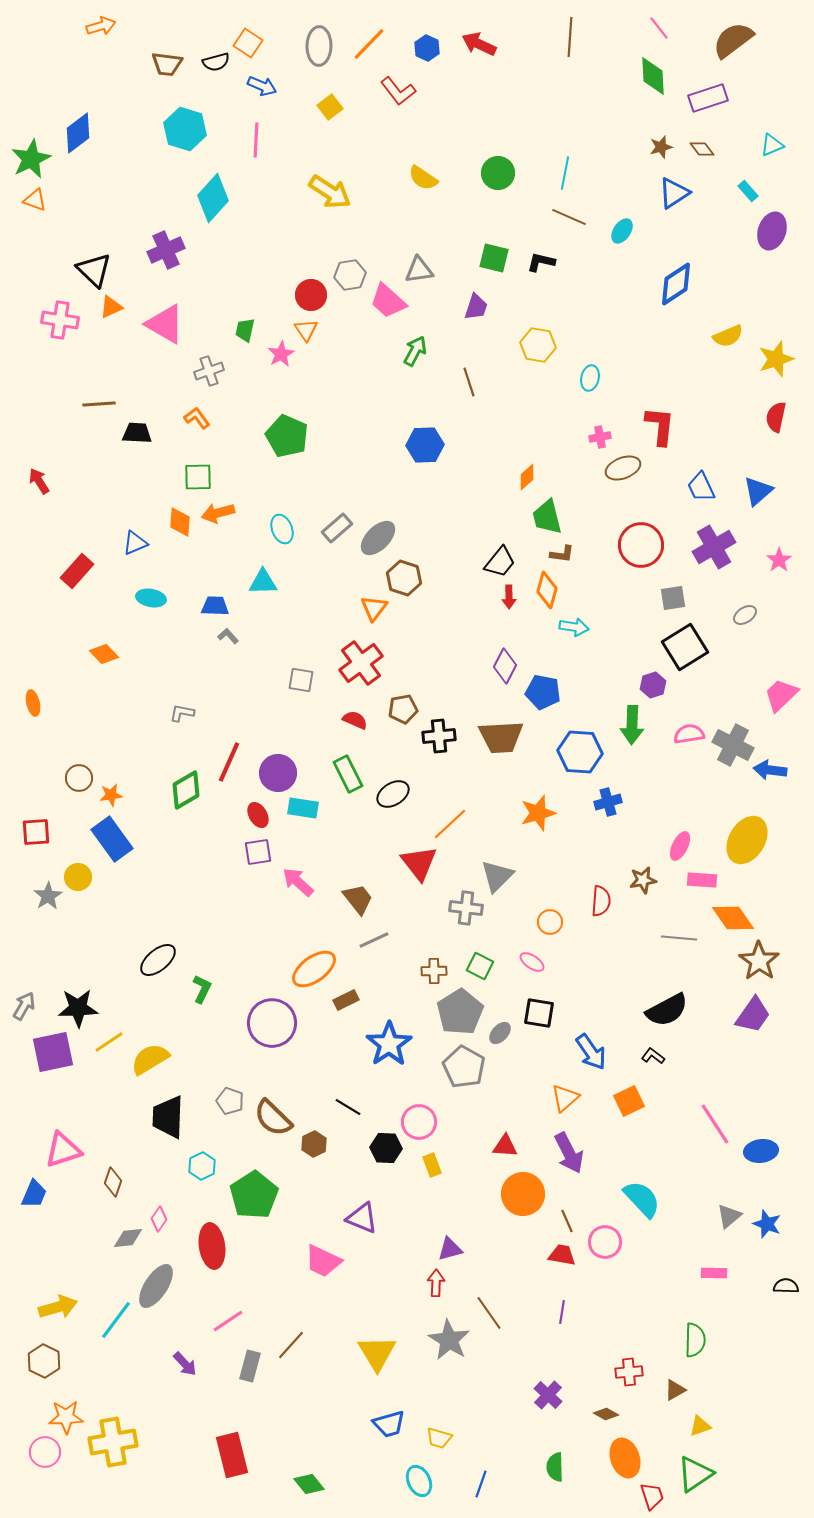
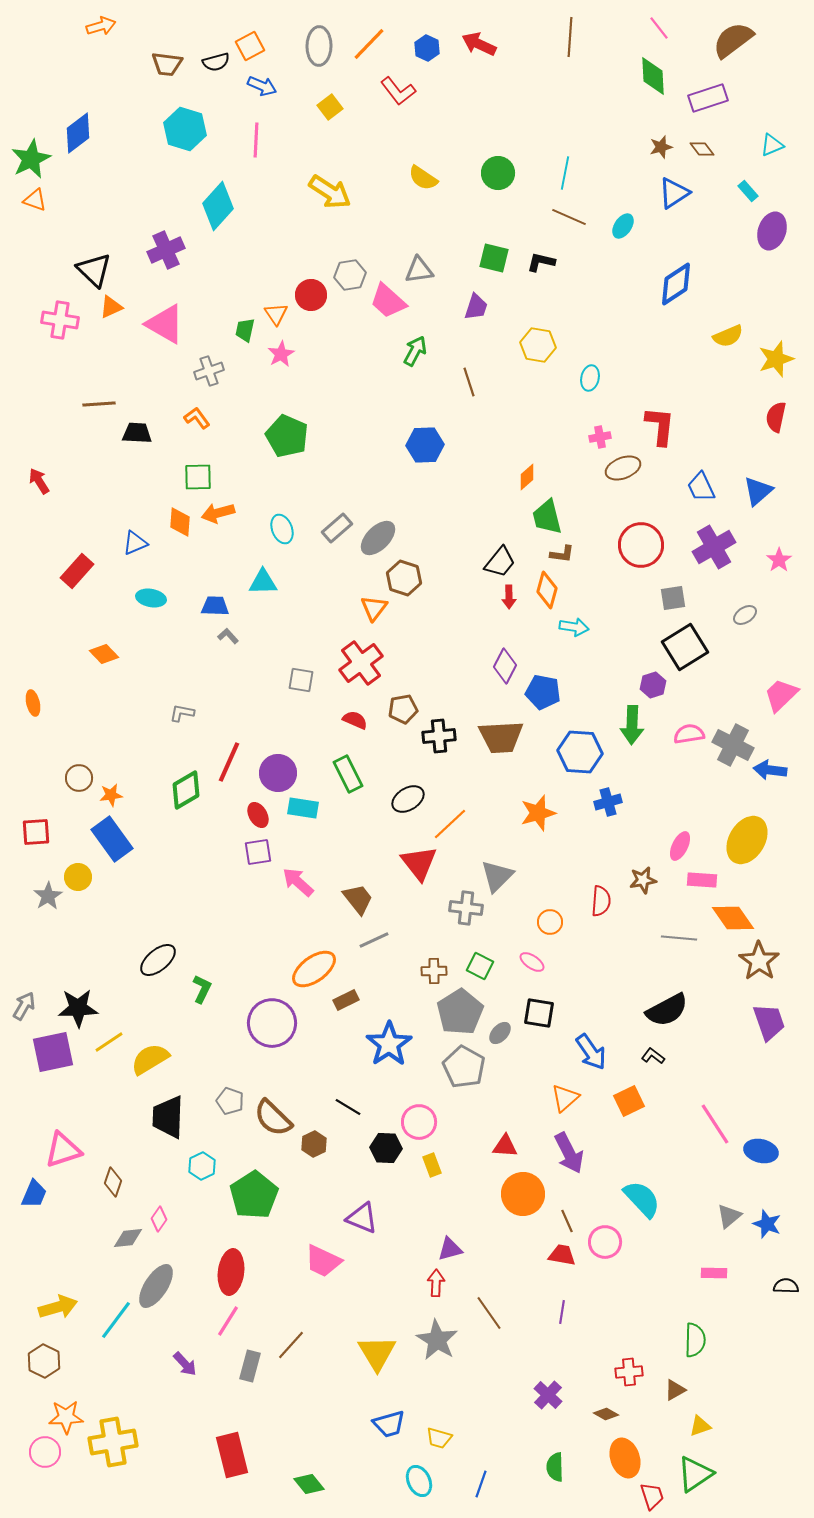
orange square at (248, 43): moved 2 px right, 3 px down; rotated 28 degrees clockwise
cyan diamond at (213, 198): moved 5 px right, 8 px down
cyan ellipse at (622, 231): moved 1 px right, 5 px up
orange triangle at (306, 330): moved 30 px left, 16 px up
black ellipse at (393, 794): moved 15 px right, 5 px down
purple trapezoid at (753, 1015): moved 16 px right, 7 px down; rotated 54 degrees counterclockwise
blue ellipse at (761, 1151): rotated 20 degrees clockwise
red ellipse at (212, 1246): moved 19 px right, 26 px down; rotated 15 degrees clockwise
pink line at (228, 1321): rotated 24 degrees counterclockwise
gray star at (449, 1340): moved 12 px left
